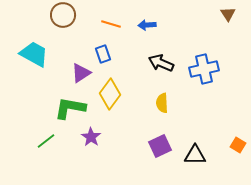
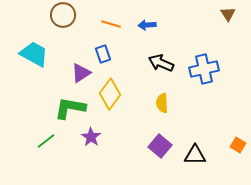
purple square: rotated 25 degrees counterclockwise
